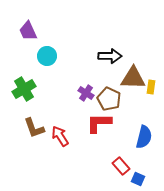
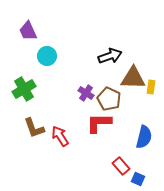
black arrow: rotated 20 degrees counterclockwise
